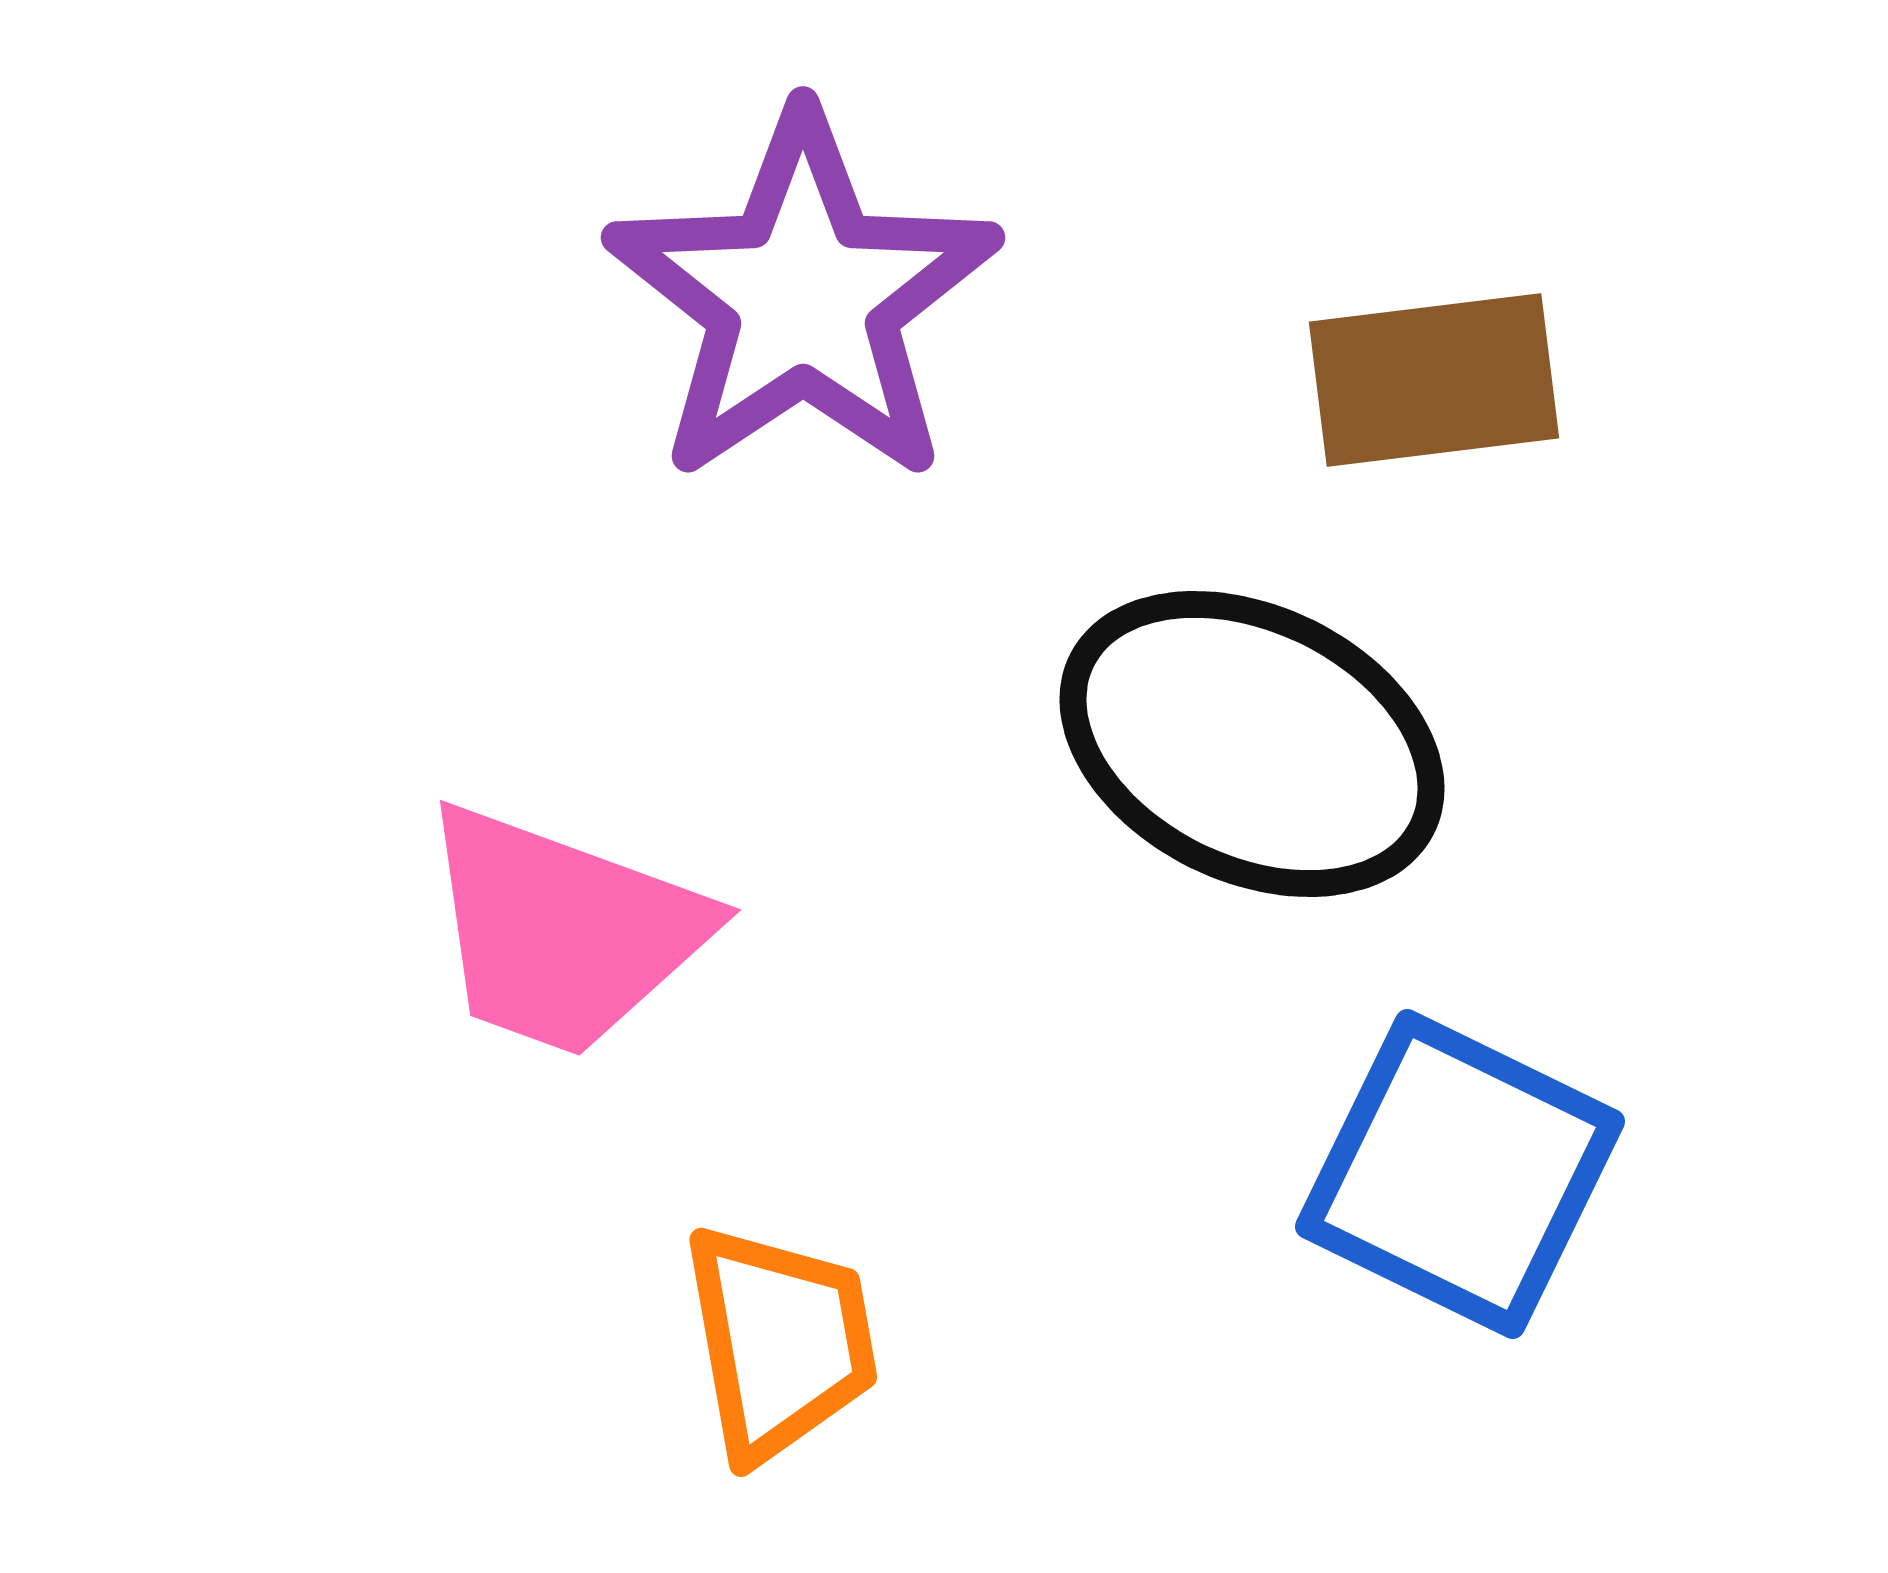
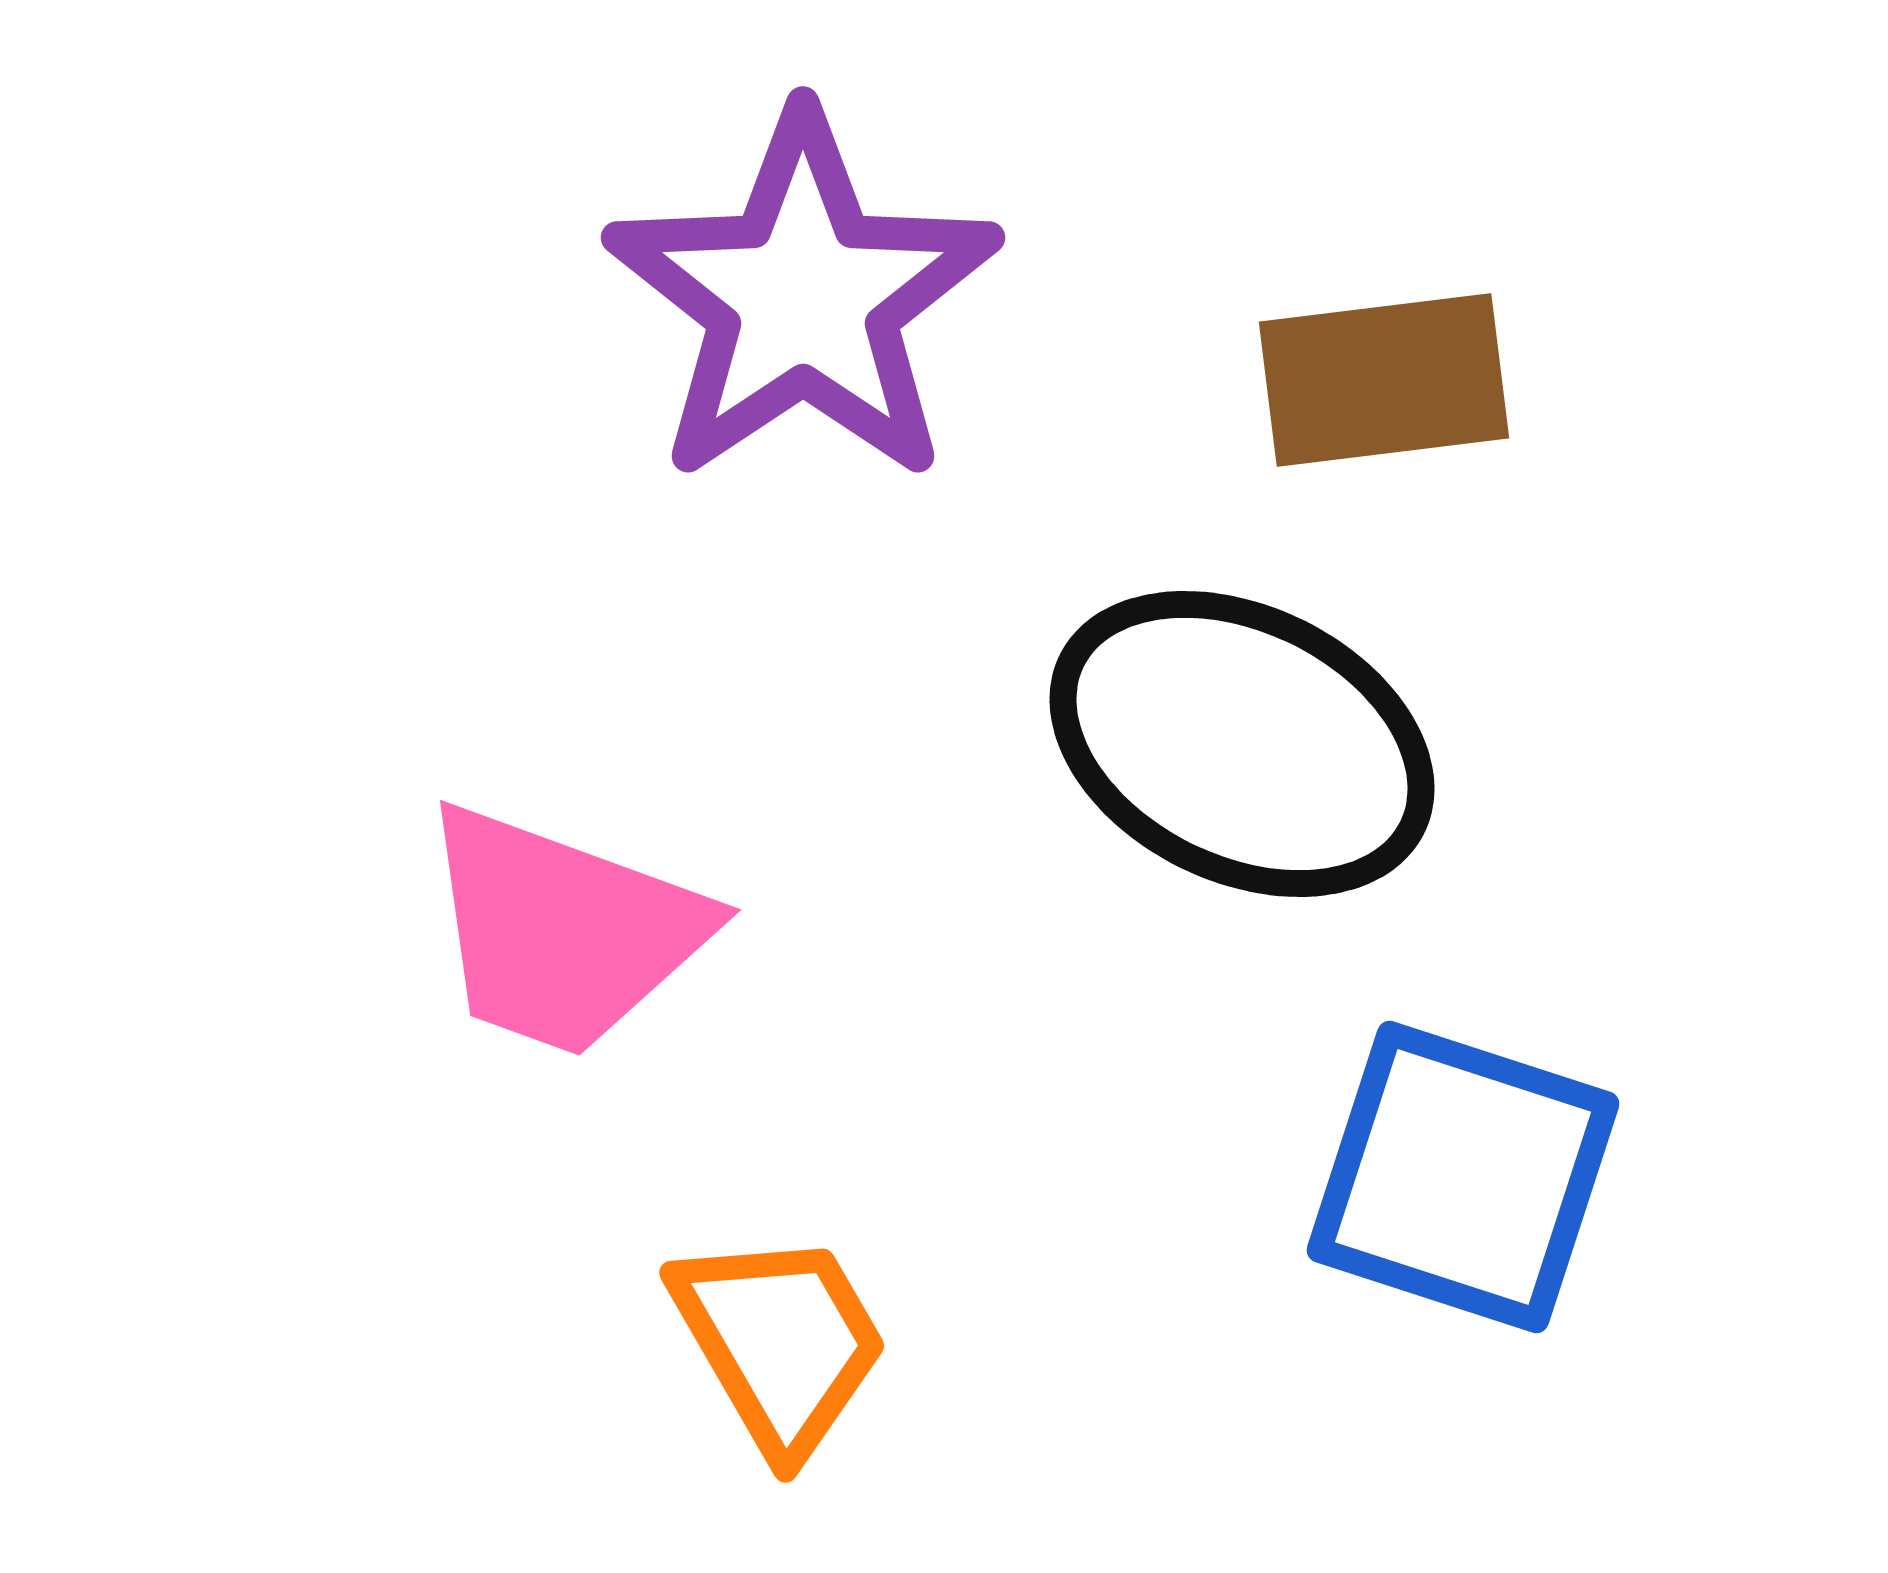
brown rectangle: moved 50 px left
black ellipse: moved 10 px left
blue square: moved 3 px right, 3 px down; rotated 8 degrees counterclockwise
orange trapezoid: rotated 20 degrees counterclockwise
